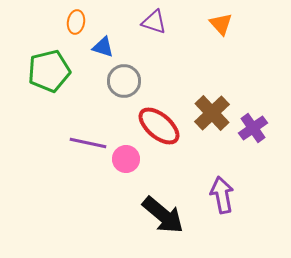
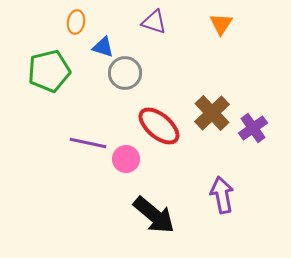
orange triangle: rotated 15 degrees clockwise
gray circle: moved 1 px right, 8 px up
black arrow: moved 9 px left
